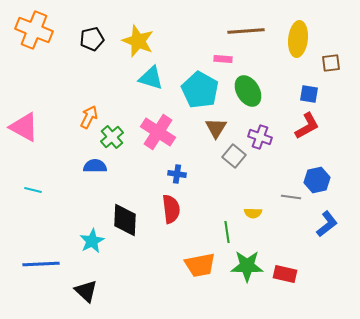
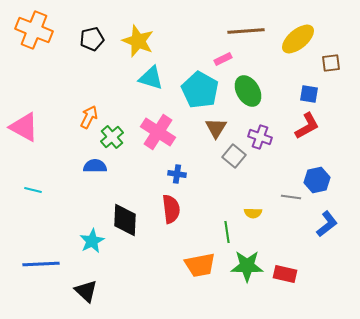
yellow ellipse: rotated 44 degrees clockwise
pink rectangle: rotated 30 degrees counterclockwise
